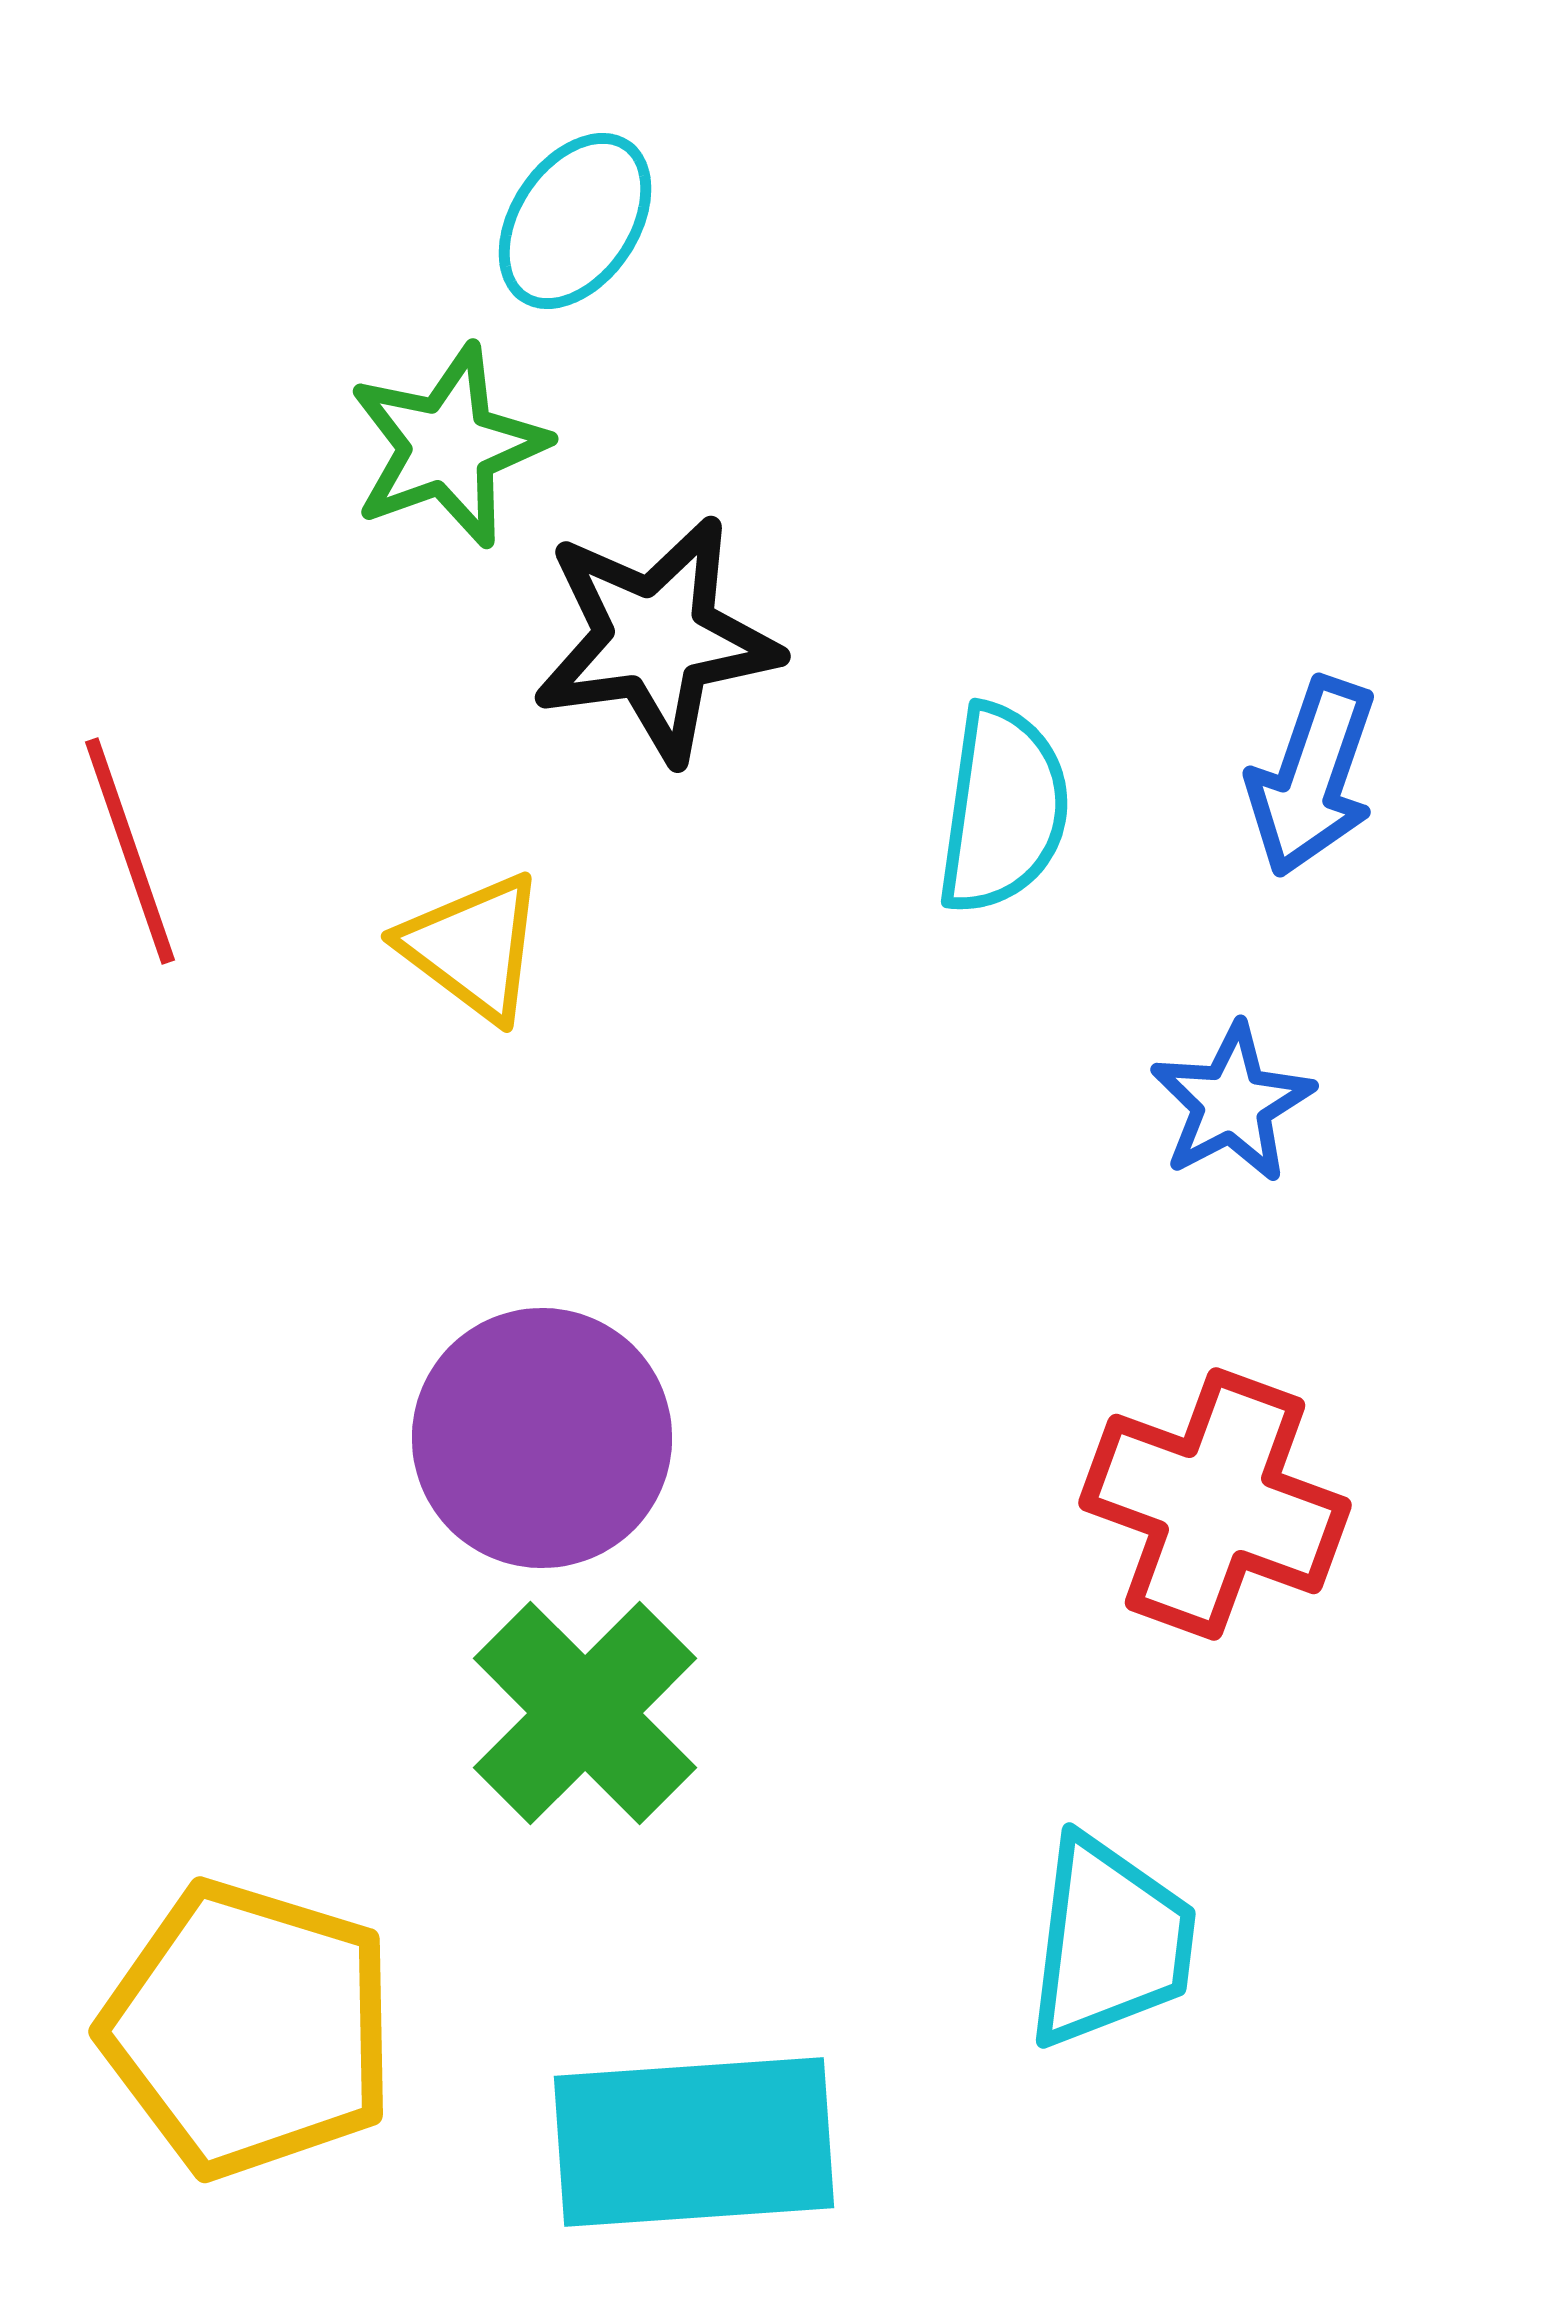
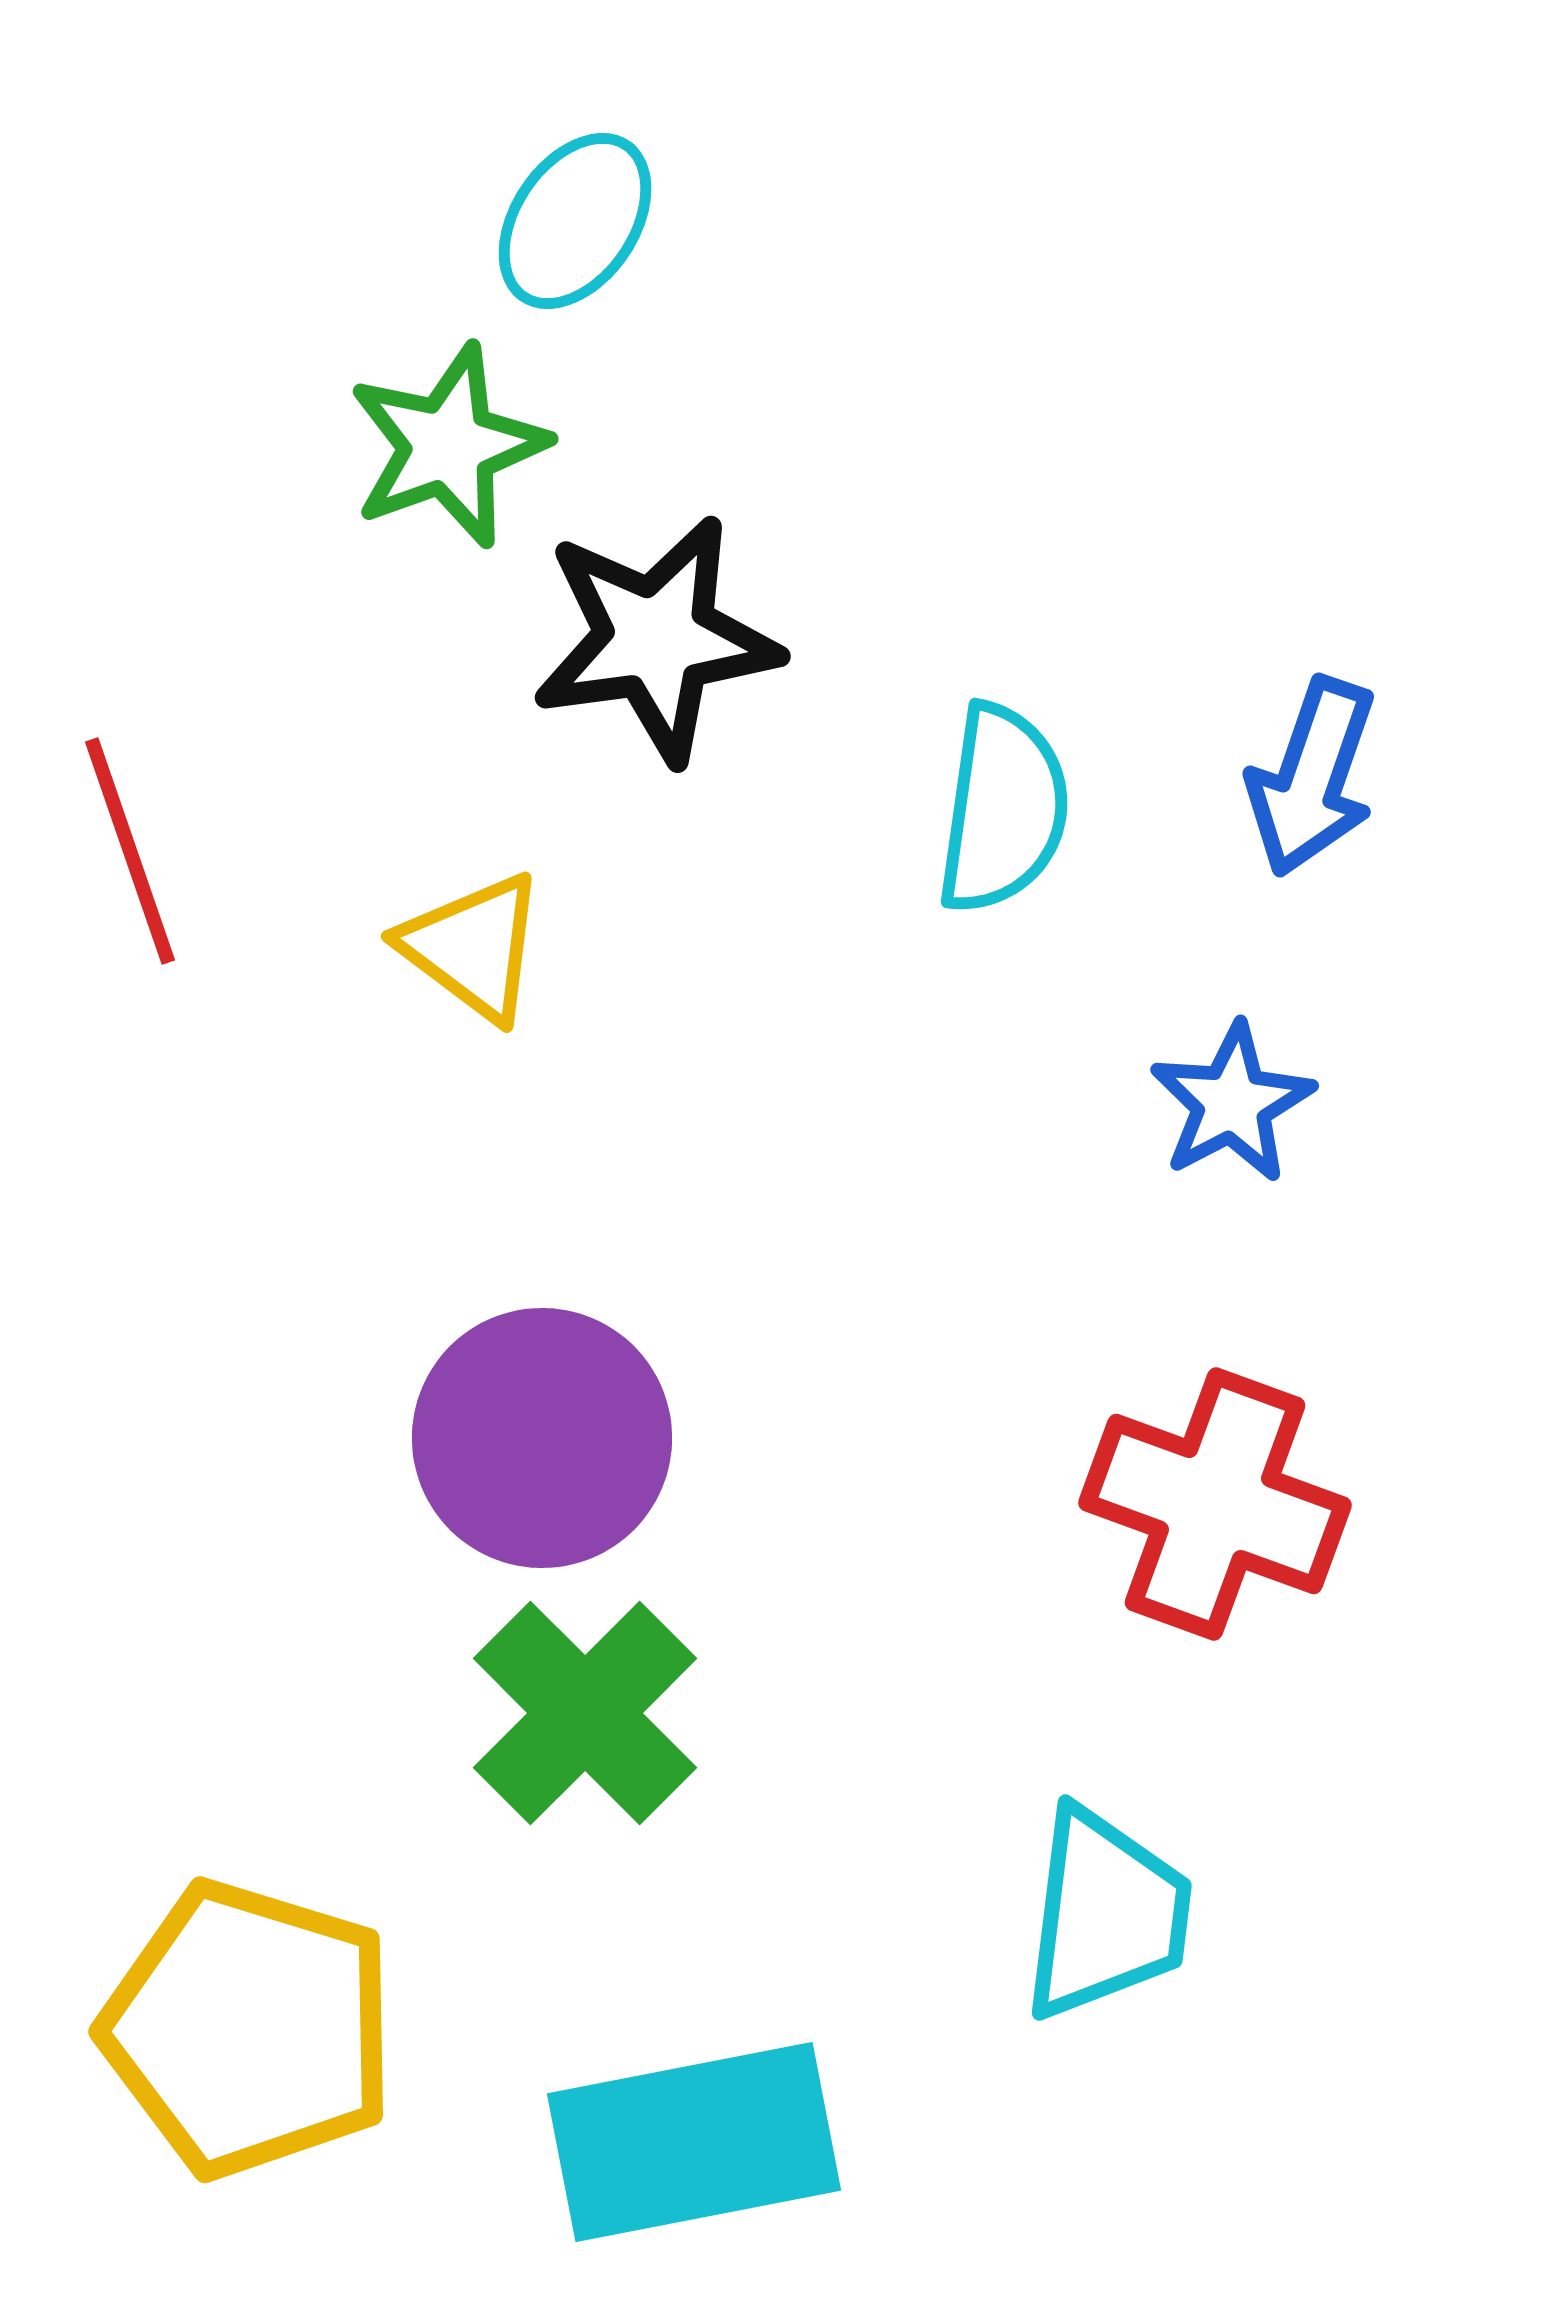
cyan trapezoid: moved 4 px left, 28 px up
cyan rectangle: rotated 7 degrees counterclockwise
